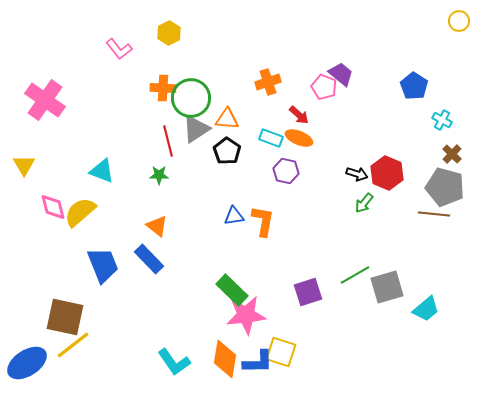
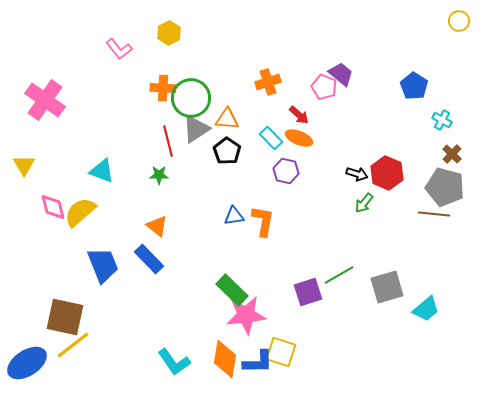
cyan rectangle at (271, 138): rotated 25 degrees clockwise
green line at (355, 275): moved 16 px left
